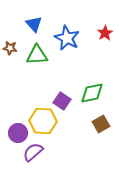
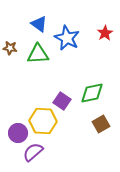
blue triangle: moved 5 px right; rotated 12 degrees counterclockwise
green triangle: moved 1 px right, 1 px up
